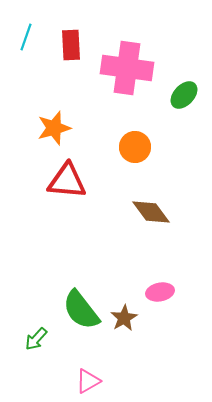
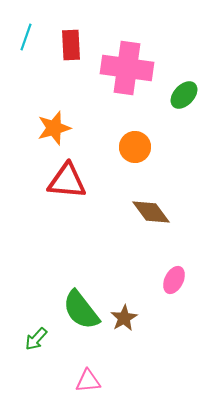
pink ellipse: moved 14 px right, 12 px up; rotated 52 degrees counterclockwise
pink triangle: rotated 24 degrees clockwise
